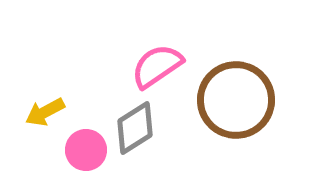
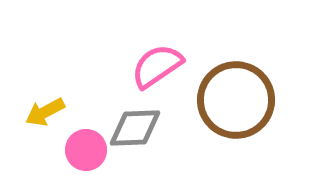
gray diamond: rotated 30 degrees clockwise
